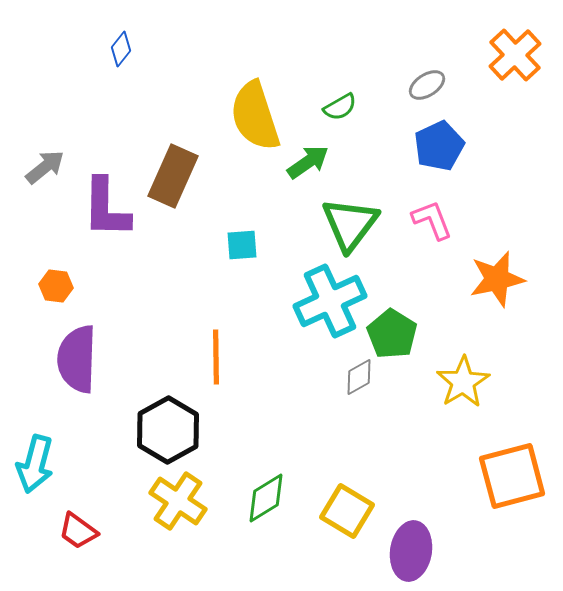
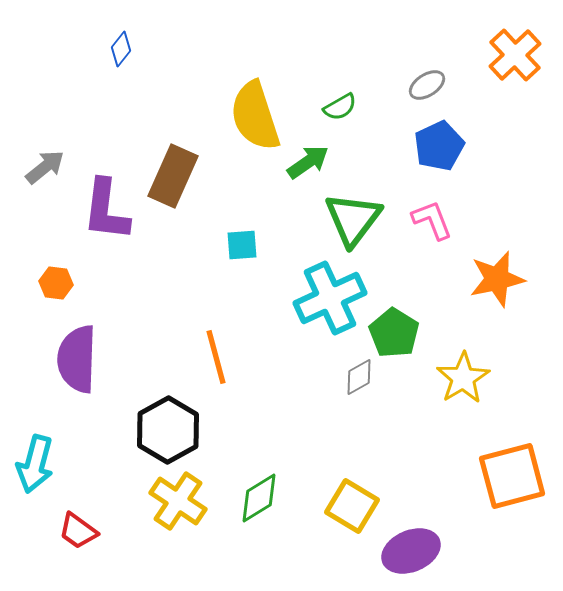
purple L-shape: moved 2 px down; rotated 6 degrees clockwise
green triangle: moved 3 px right, 5 px up
orange hexagon: moved 3 px up
cyan cross: moved 3 px up
green pentagon: moved 2 px right, 1 px up
orange line: rotated 14 degrees counterclockwise
yellow star: moved 4 px up
green diamond: moved 7 px left
yellow square: moved 5 px right, 5 px up
purple ellipse: rotated 58 degrees clockwise
